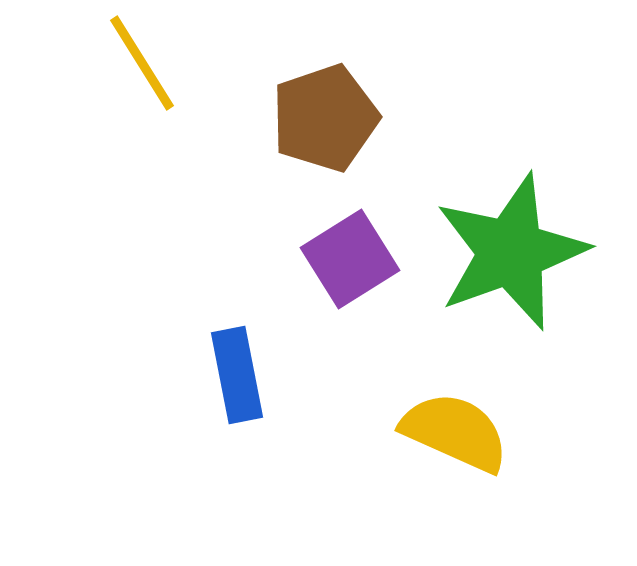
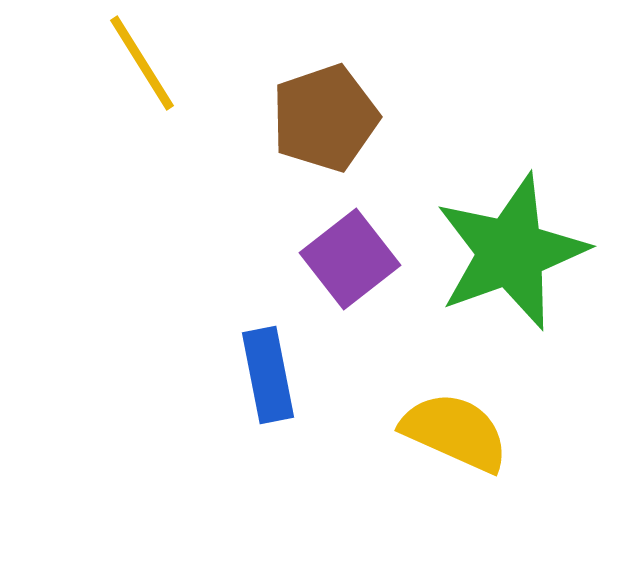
purple square: rotated 6 degrees counterclockwise
blue rectangle: moved 31 px right
